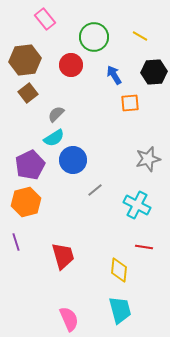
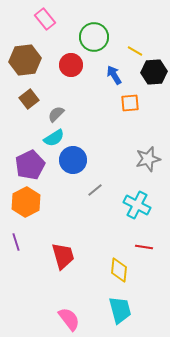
yellow line: moved 5 px left, 15 px down
brown square: moved 1 px right, 6 px down
orange hexagon: rotated 12 degrees counterclockwise
pink semicircle: rotated 15 degrees counterclockwise
